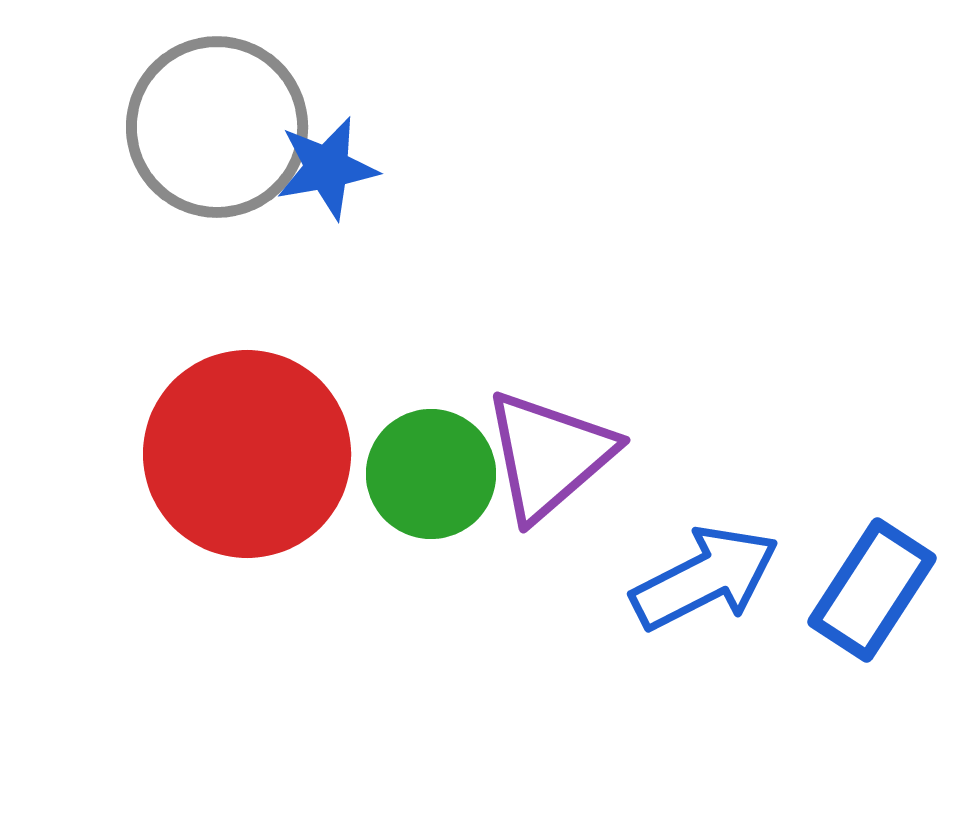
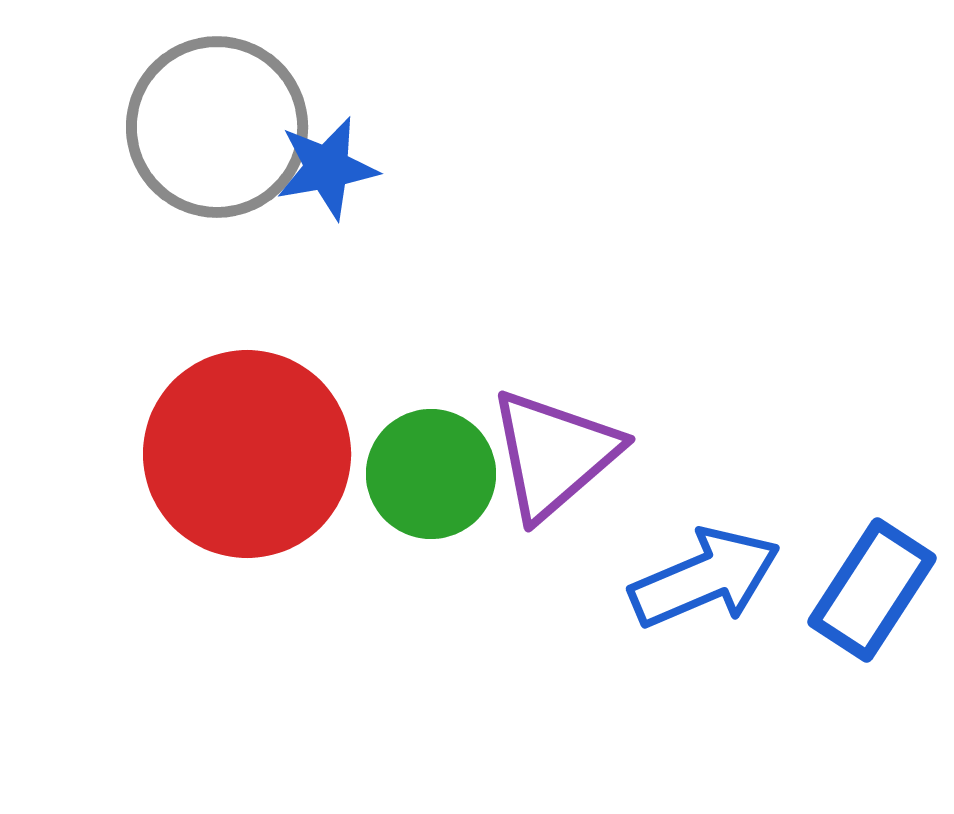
purple triangle: moved 5 px right, 1 px up
blue arrow: rotated 4 degrees clockwise
